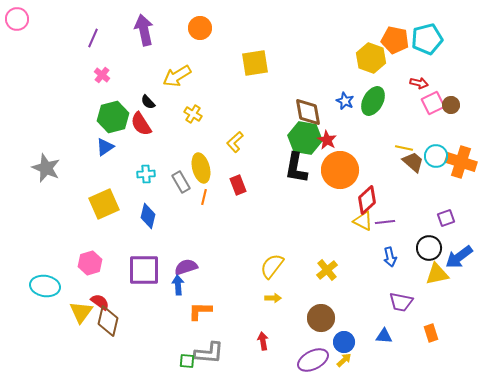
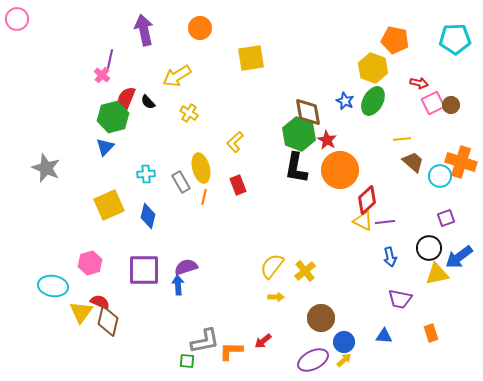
purple line at (93, 38): moved 17 px right, 21 px down; rotated 12 degrees counterclockwise
cyan pentagon at (427, 39): moved 28 px right; rotated 12 degrees clockwise
yellow hexagon at (371, 58): moved 2 px right, 10 px down
yellow square at (255, 63): moved 4 px left, 5 px up
yellow cross at (193, 114): moved 4 px left, 1 px up
red semicircle at (141, 124): moved 15 px left, 25 px up; rotated 55 degrees clockwise
green hexagon at (305, 138): moved 6 px left, 4 px up; rotated 12 degrees clockwise
blue triangle at (105, 147): rotated 12 degrees counterclockwise
yellow line at (404, 148): moved 2 px left, 9 px up; rotated 18 degrees counterclockwise
cyan circle at (436, 156): moved 4 px right, 20 px down
yellow square at (104, 204): moved 5 px right, 1 px down
yellow cross at (327, 270): moved 22 px left, 1 px down
cyan ellipse at (45, 286): moved 8 px right
yellow arrow at (273, 298): moved 3 px right, 1 px up
red semicircle at (100, 302): rotated 12 degrees counterclockwise
purple trapezoid at (401, 302): moved 1 px left, 3 px up
orange L-shape at (200, 311): moved 31 px right, 40 px down
red arrow at (263, 341): rotated 120 degrees counterclockwise
gray L-shape at (209, 353): moved 4 px left, 12 px up; rotated 16 degrees counterclockwise
